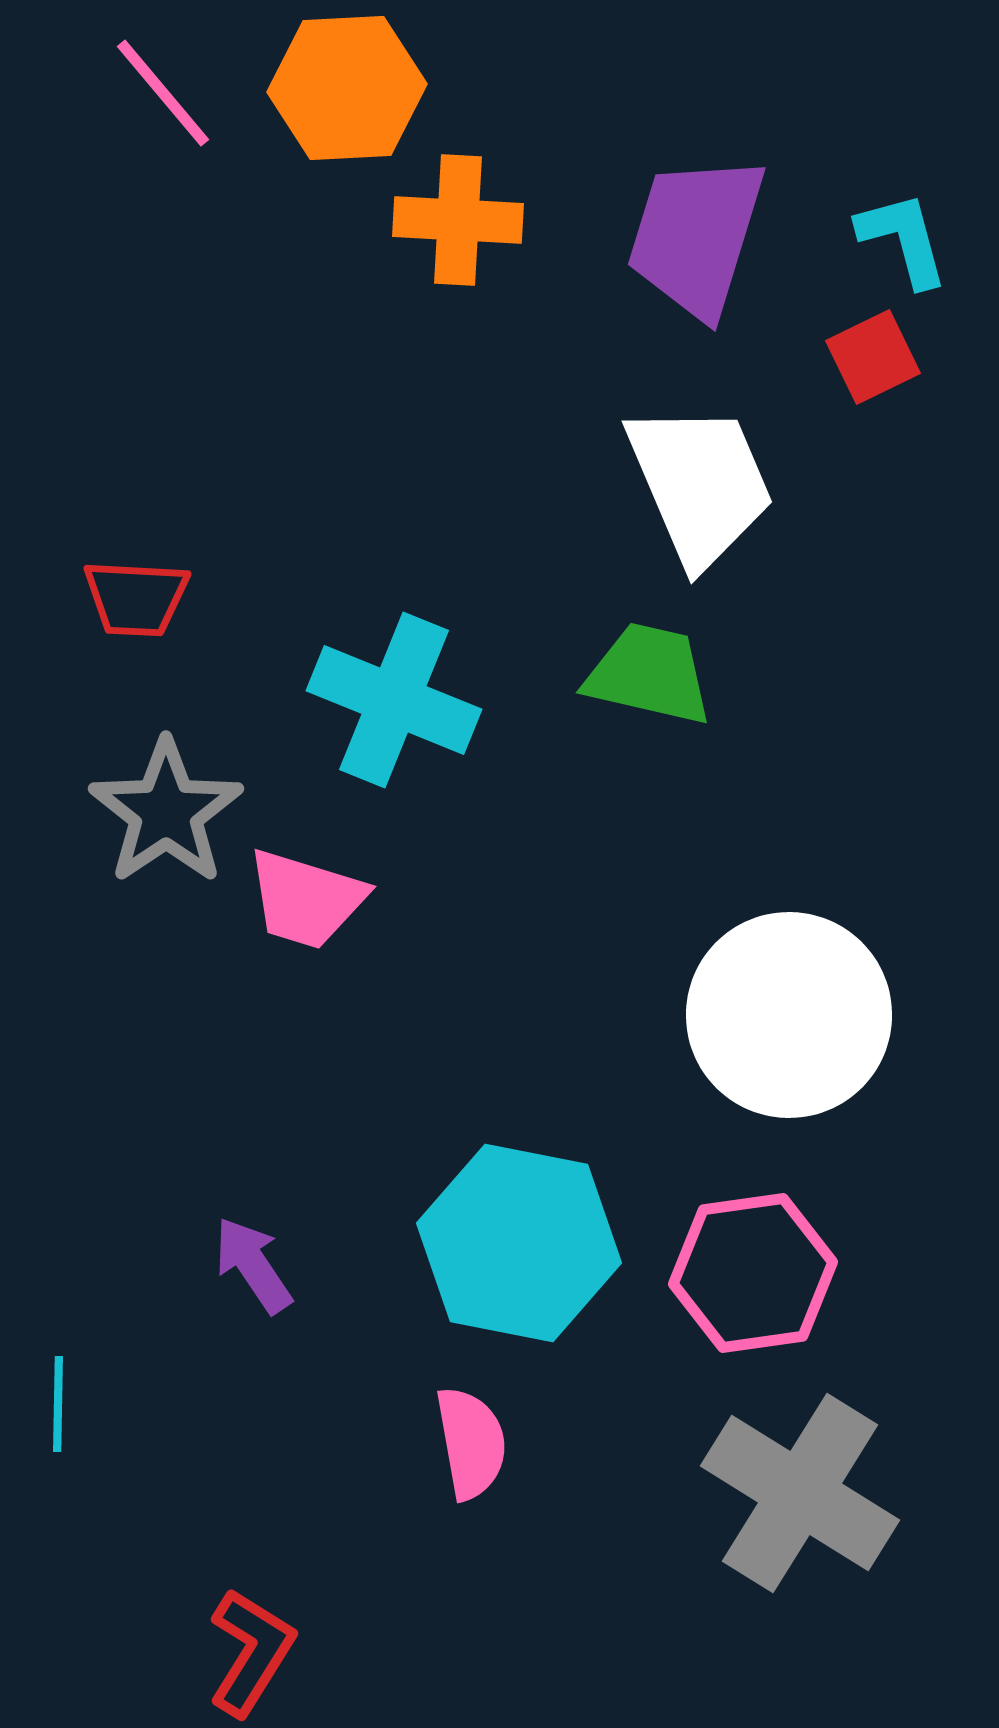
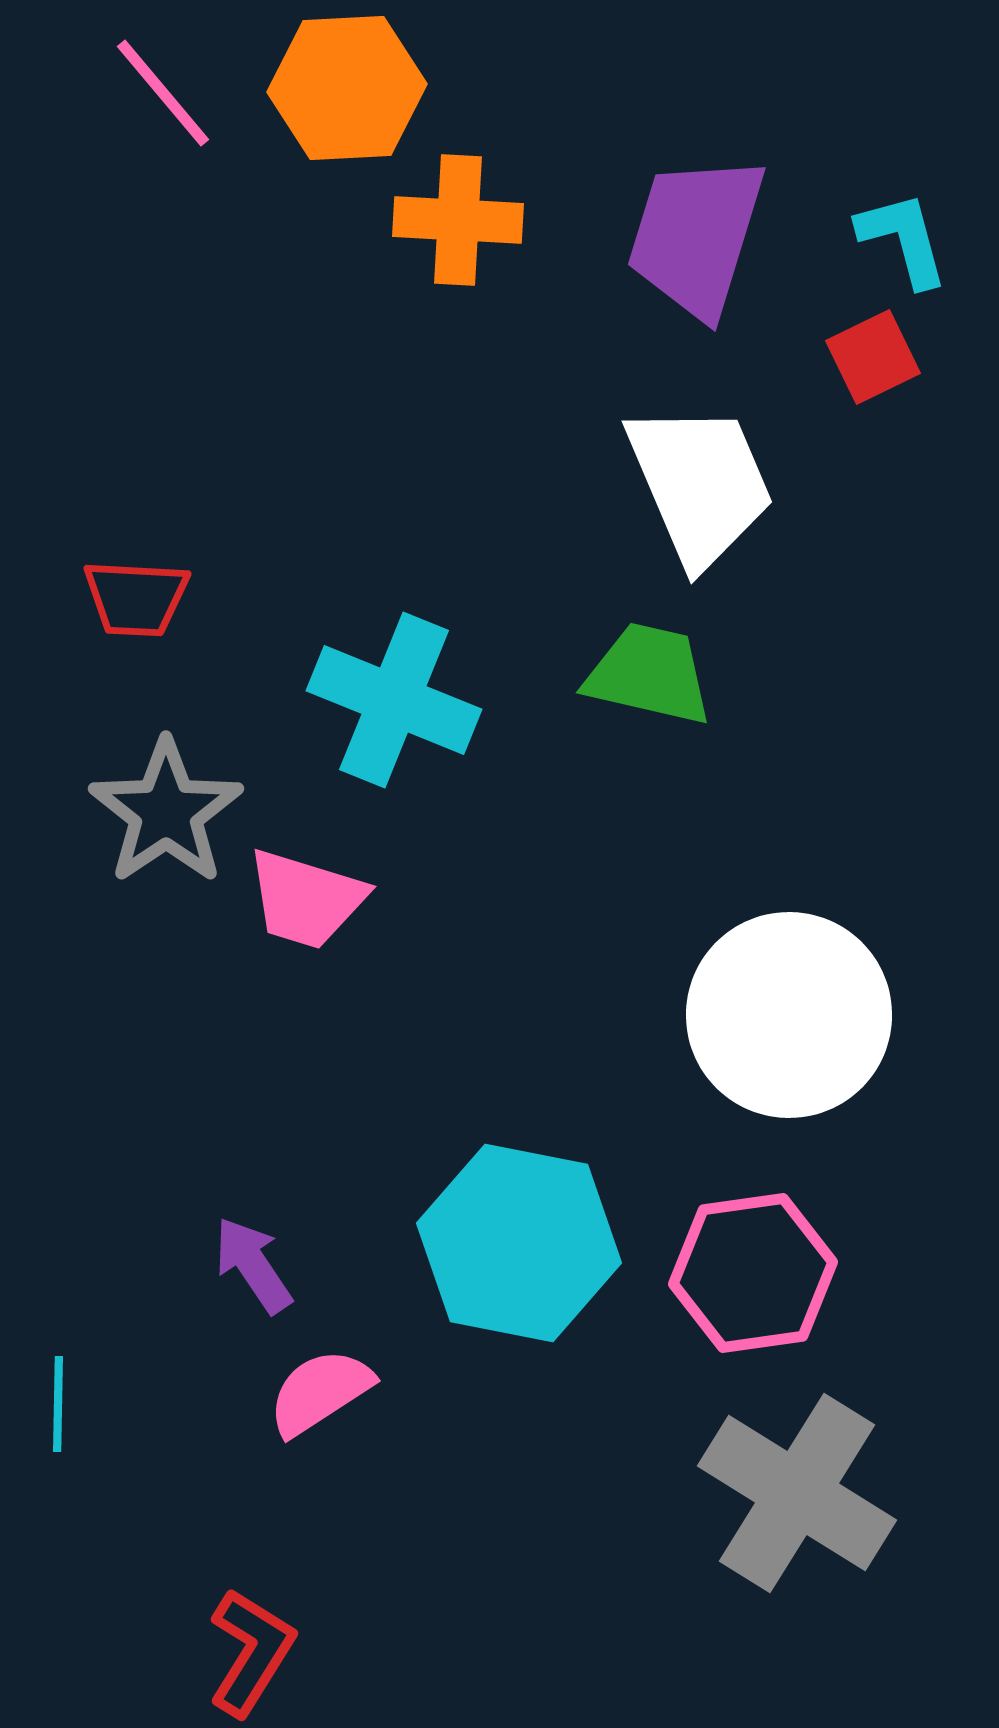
pink semicircle: moved 151 px left, 51 px up; rotated 113 degrees counterclockwise
gray cross: moved 3 px left
